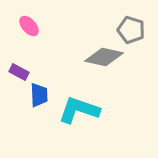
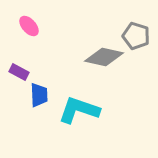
gray pentagon: moved 5 px right, 6 px down
